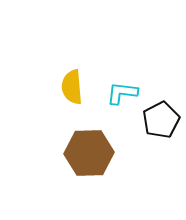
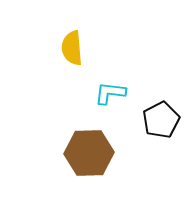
yellow semicircle: moved 39 px up
cyan L-shape: moved 12 px left
